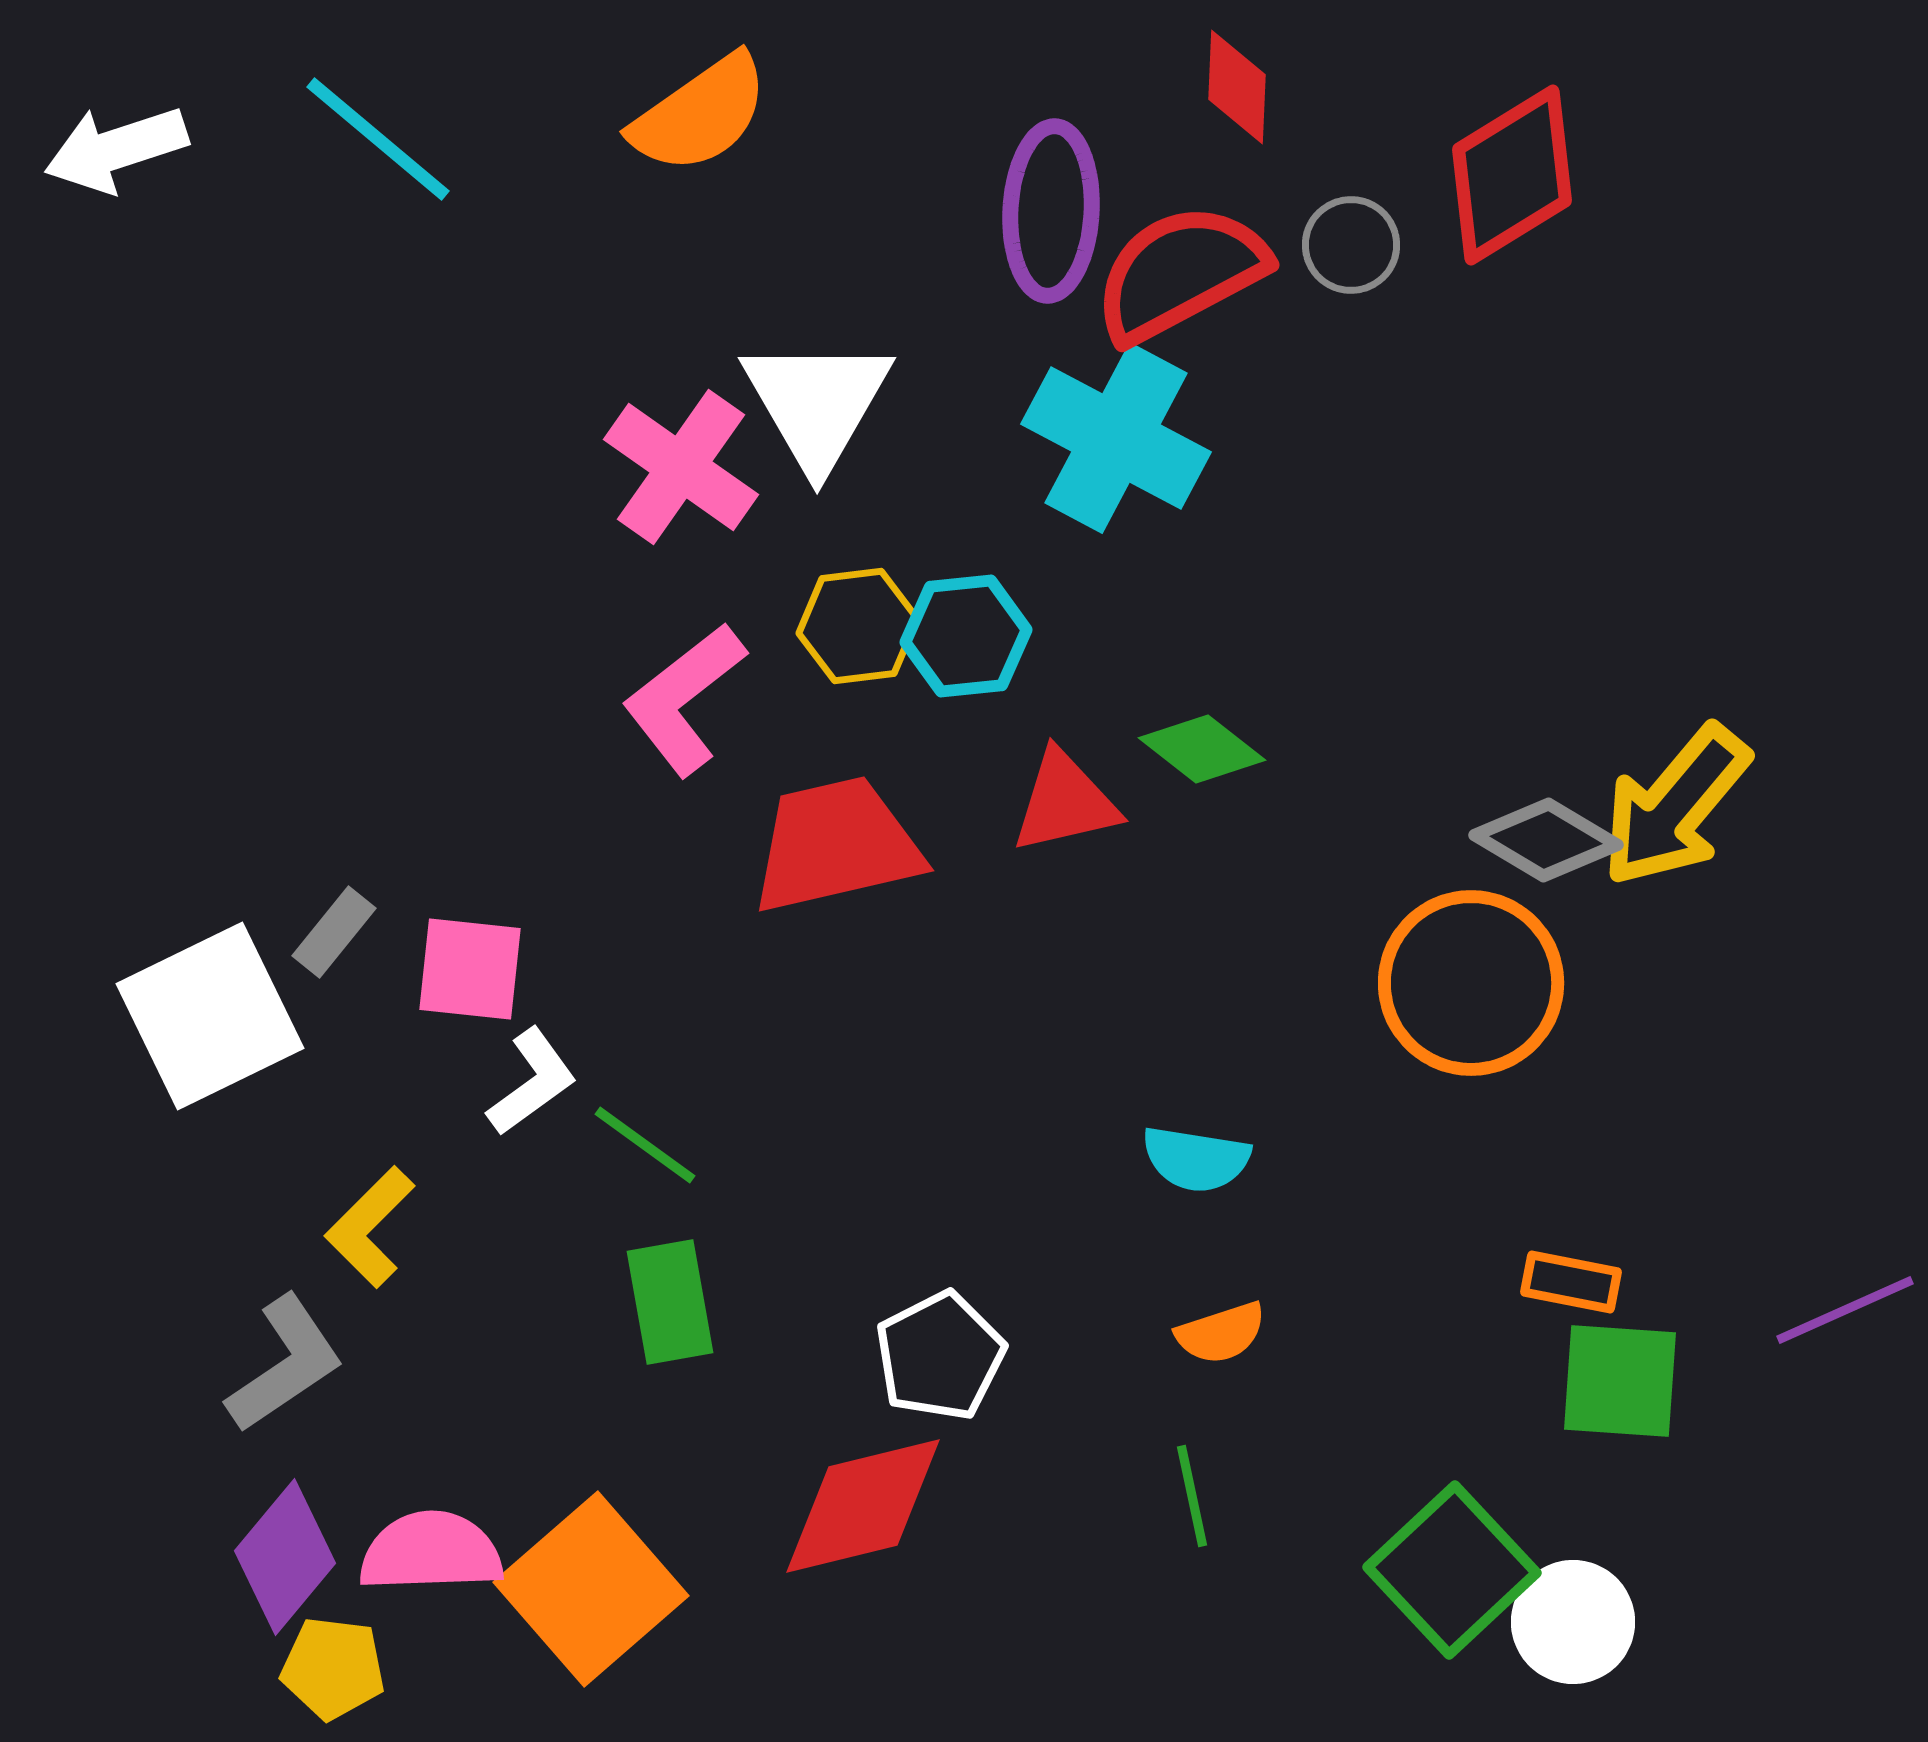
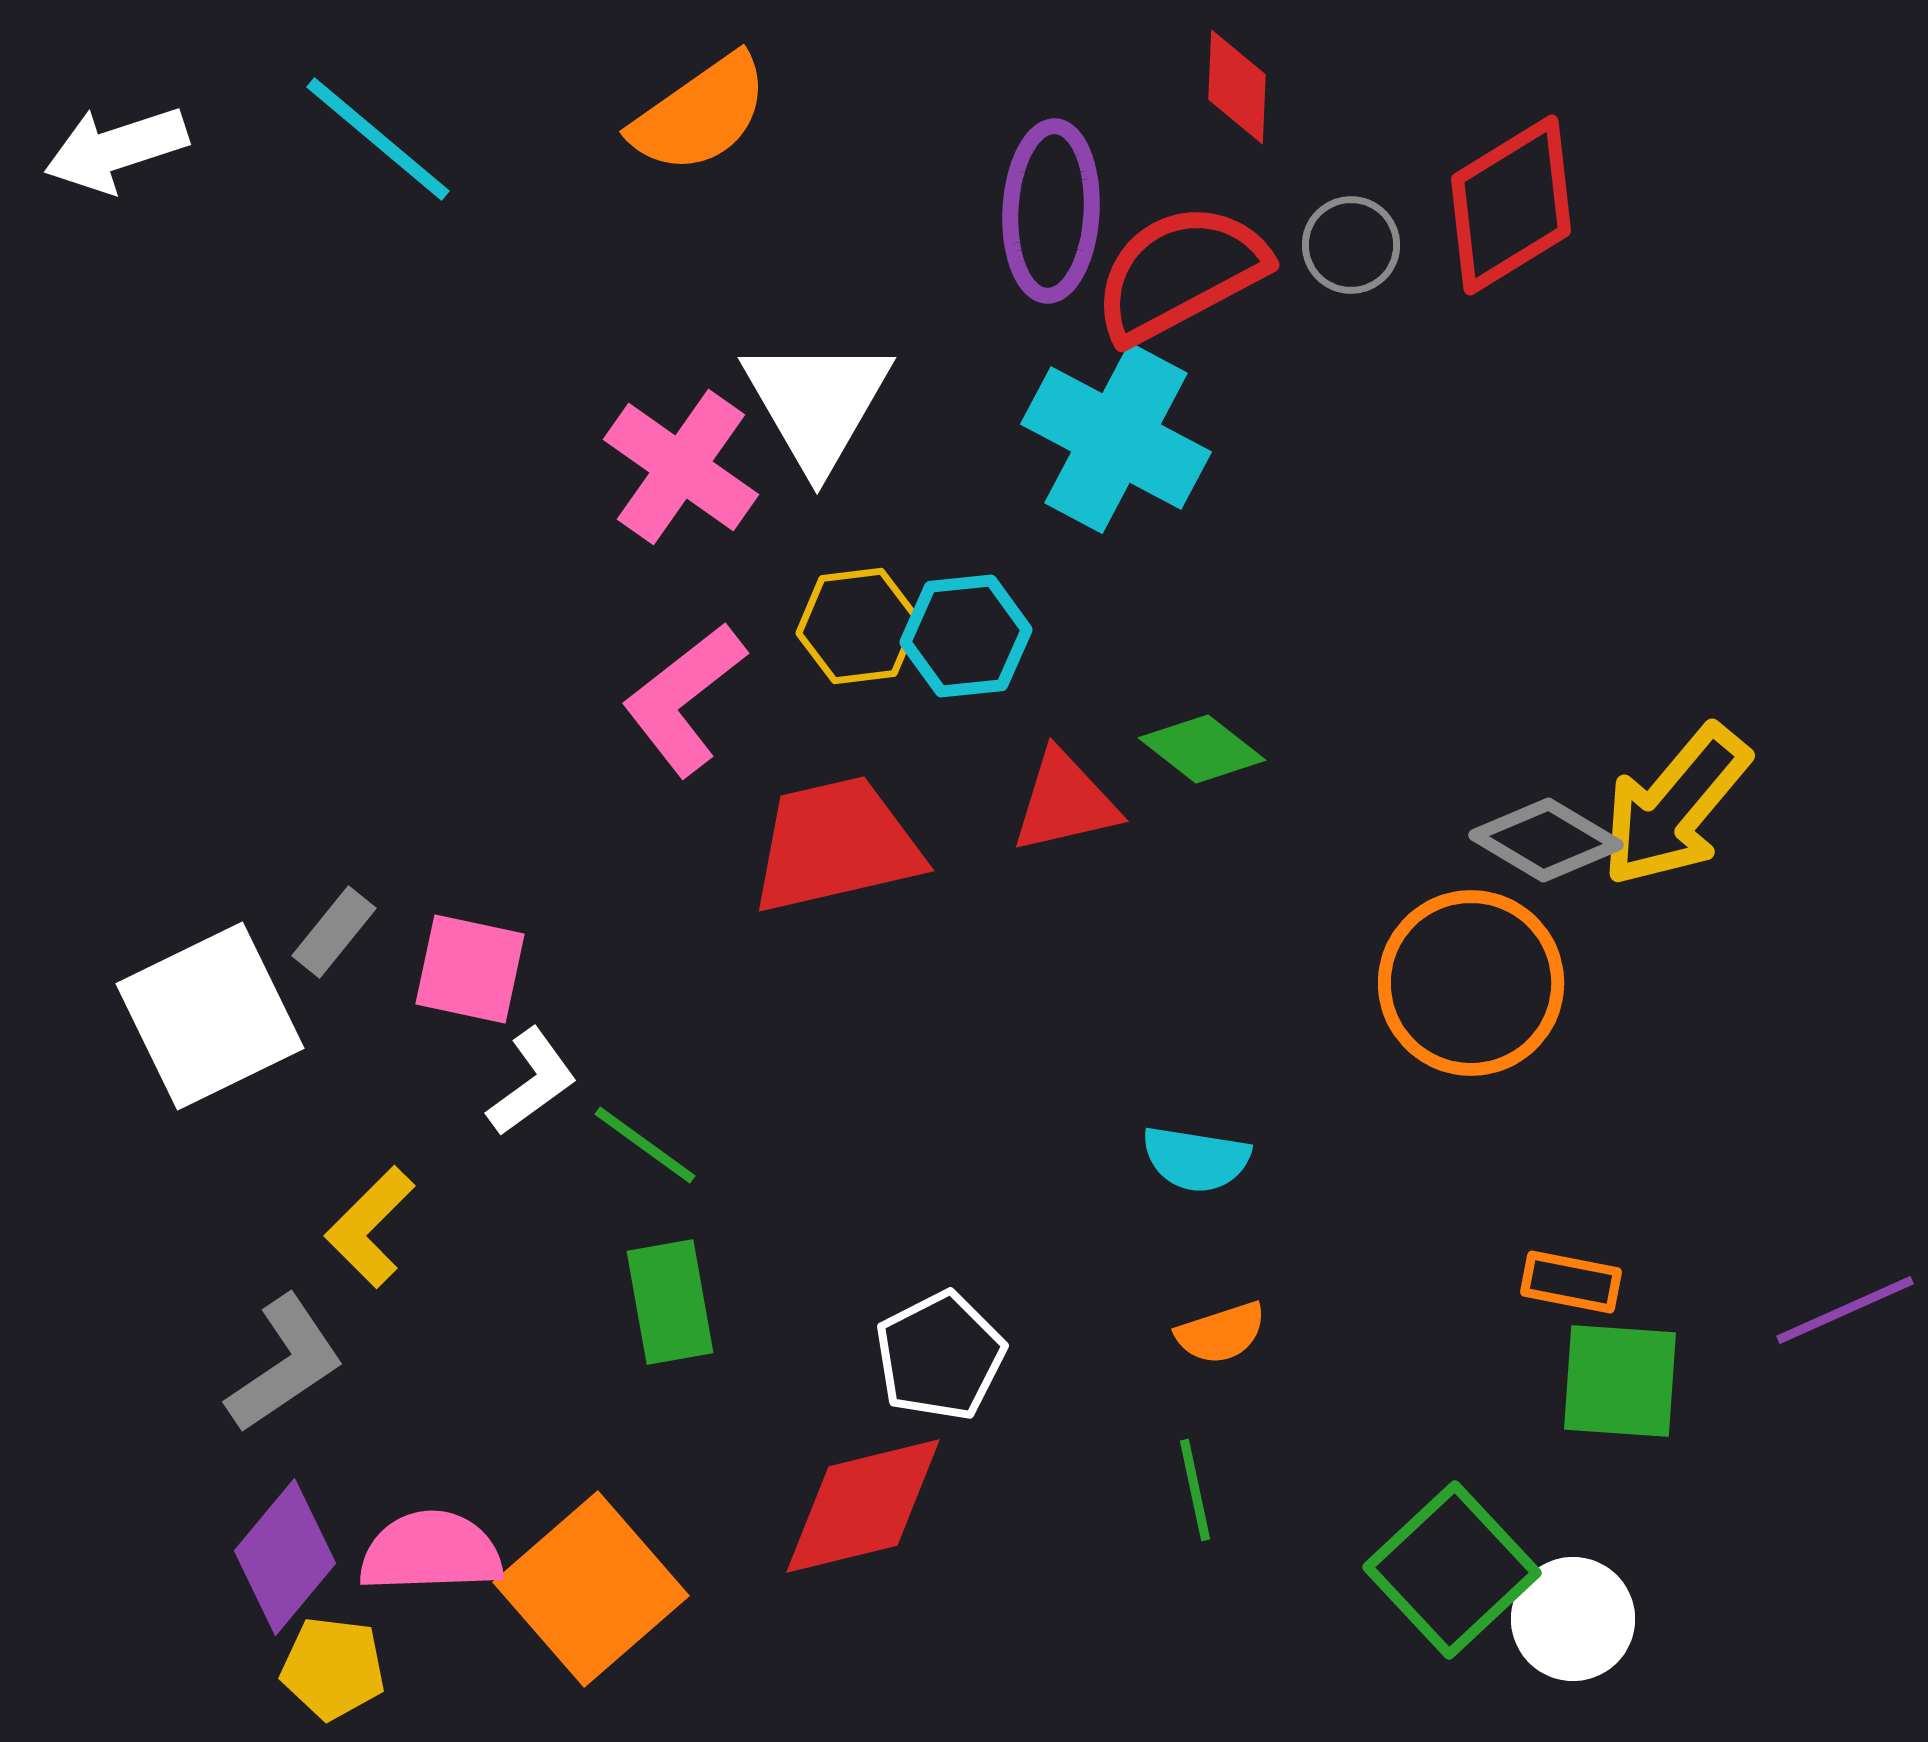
red diamond at (1512, 175): moved 1 px left, 30 px down
pink square at (470, 969): rotated 6 degrees clockwise
green line at (1192, 1496): moved 3 px right, 6 px up
white circle at (1573, 1622): moved 3 px up
